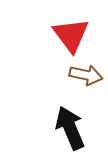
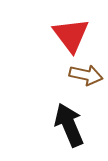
black arrow: moved 1 px left, 3 px up
